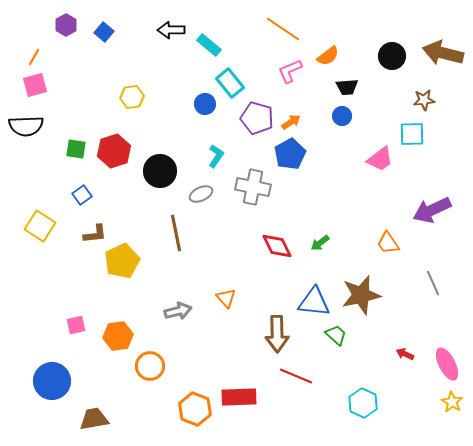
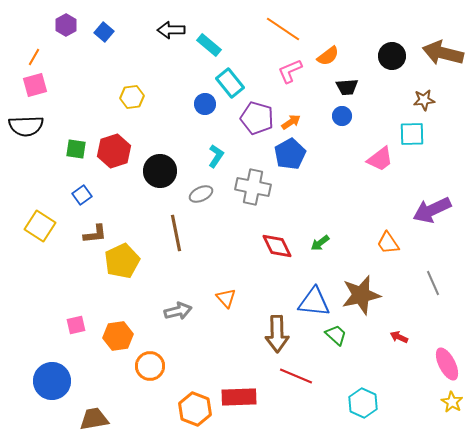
red arrow at (405, 354): moved 6 px left, 17 px up
